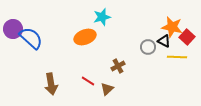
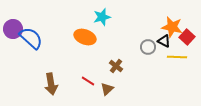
orange ellipse: rotated 40 degrees clockwise
brown cross: moved 2 px left; rotated 24 degrees counterclockwise
